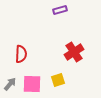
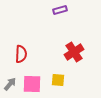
yellow square: rotated 24 degrees clockwise
